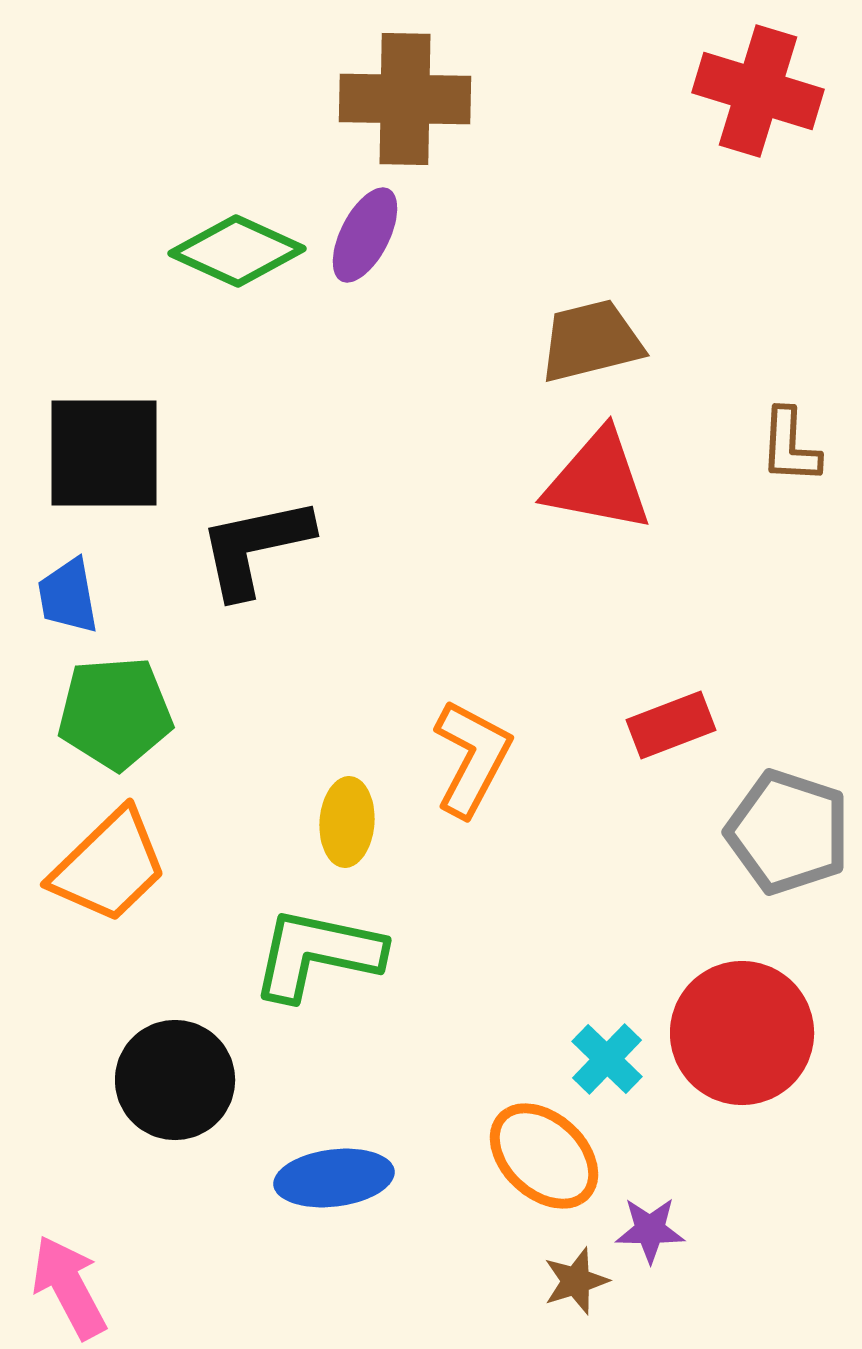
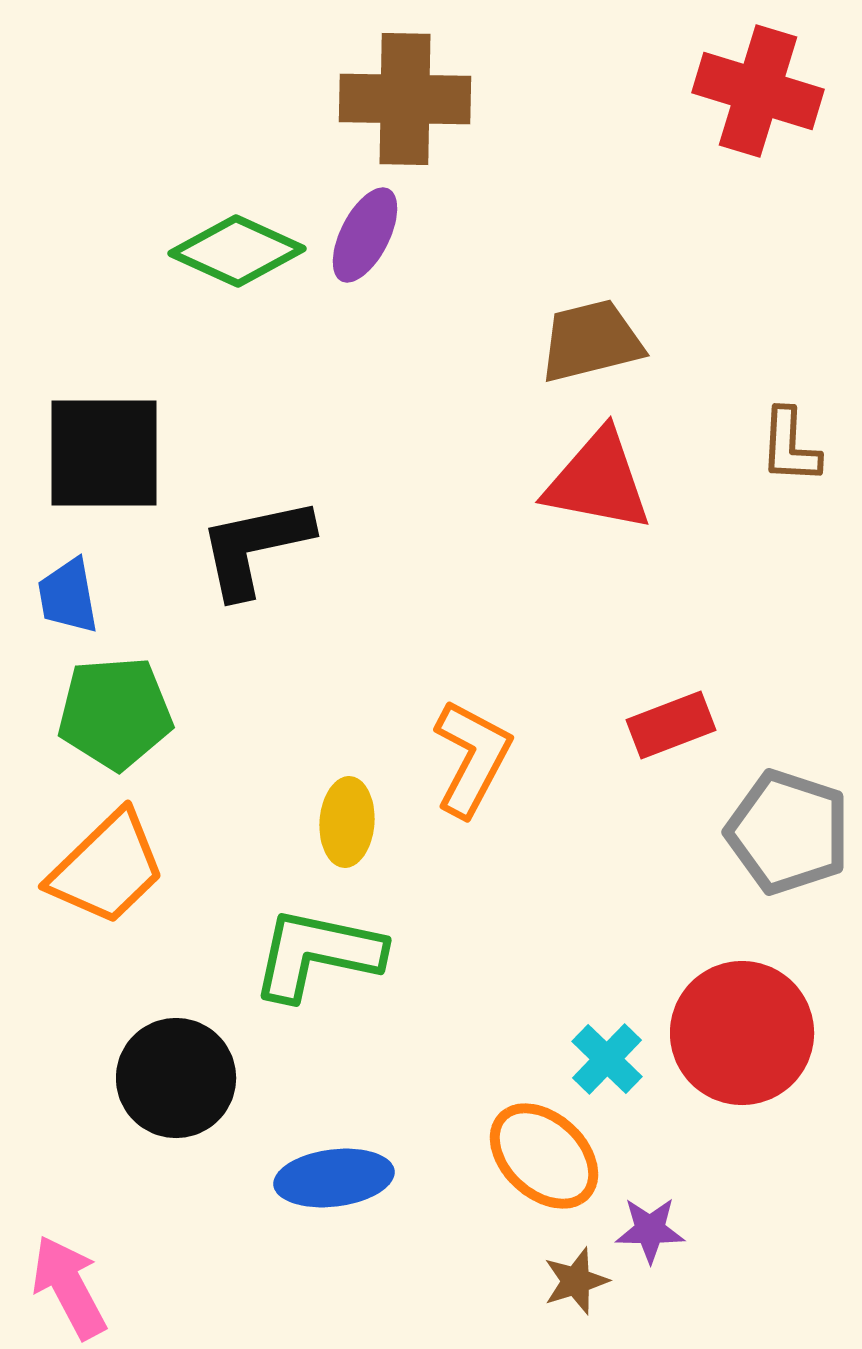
orange trapezoid: moved 2 px left, 2 px down
black circle: moved 1 px right, 2 px up
